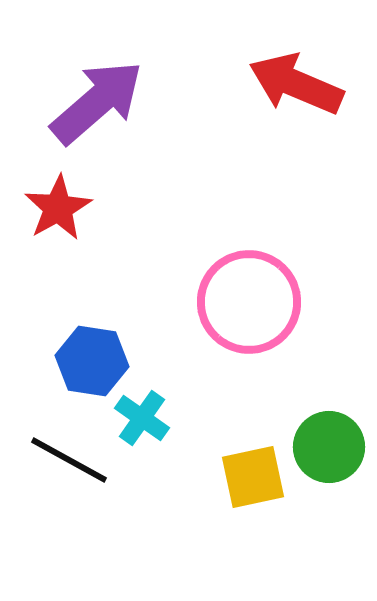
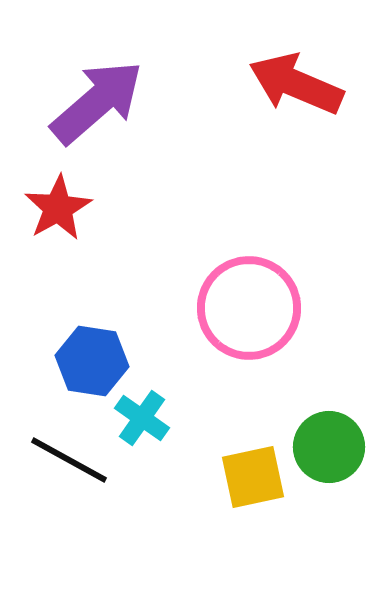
pink circle: moved 6 px down
